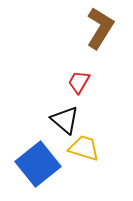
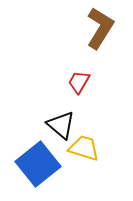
black triangle: moved 4 px left, 5 px down
